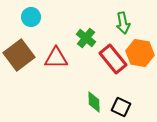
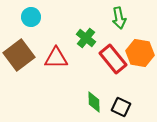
green arrow: moved 4 px left, 5 px up
